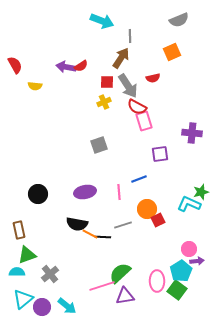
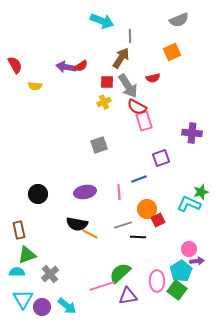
purple square at (160, 154): moved 1 px right, 4 px down; rotated 12 degrees counterclockwise
black line at (103, 237): moved 35 px right
purple triangle at (125, 296): moved 3 px right
cyan triangle at (23, 299): rotated 20 degrees counterclockwise
